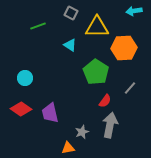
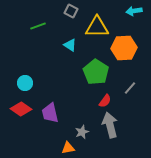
gray square: moved 2 px up
cyan circle: moved 5 px down
gray arrow: rotated 25 degrees counterclockwise
